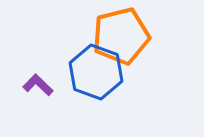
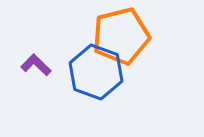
purple L-shape: moved 2 px left, 20 px up
